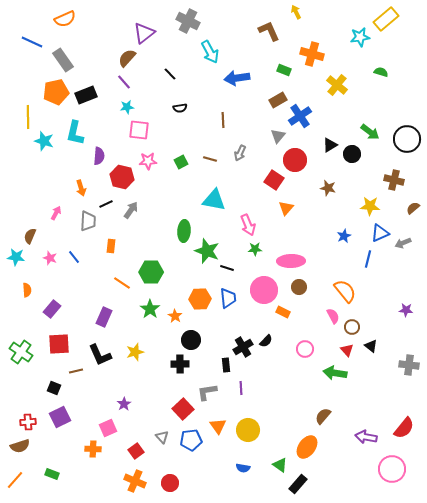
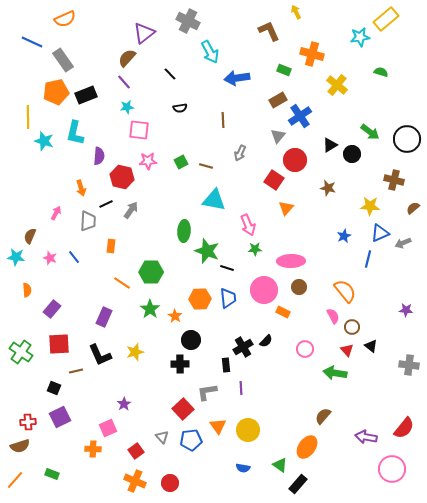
brown line at (210, 159): moved 4 px left, 7 px down
